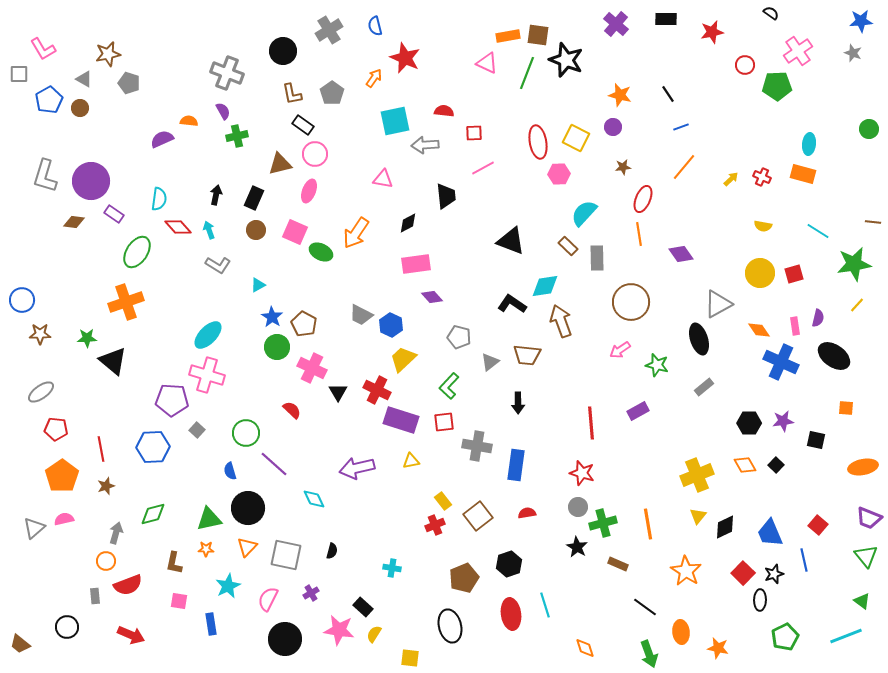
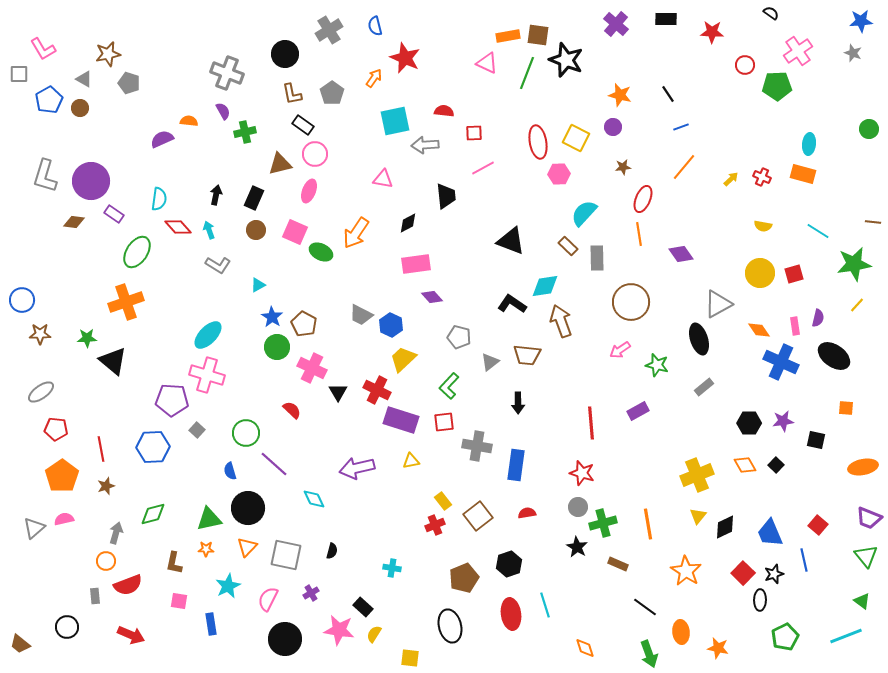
red star at (712, 32): rotated 15 degrees clockwise
black circle at (283, 51): moved 2 px right, 3 px down
green cross at (237, 136): moved 8 px right, 4 px up
